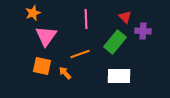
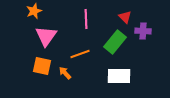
orange star: moved 1 px right, 2 px up
